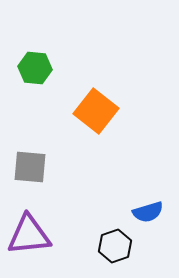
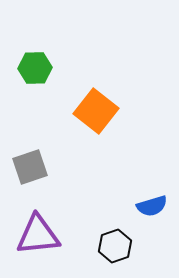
green hexagon: rotated 8 degrees counterclockwise
gray square: rotated 24 degrees counterclockwise
blue semicircle: moved 4 px right, 6 px up
purple triangle: moved 9 px right
